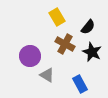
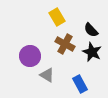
black semicircle: moved 3 px right, 3 px down; rotated 98 degrees clockwise
